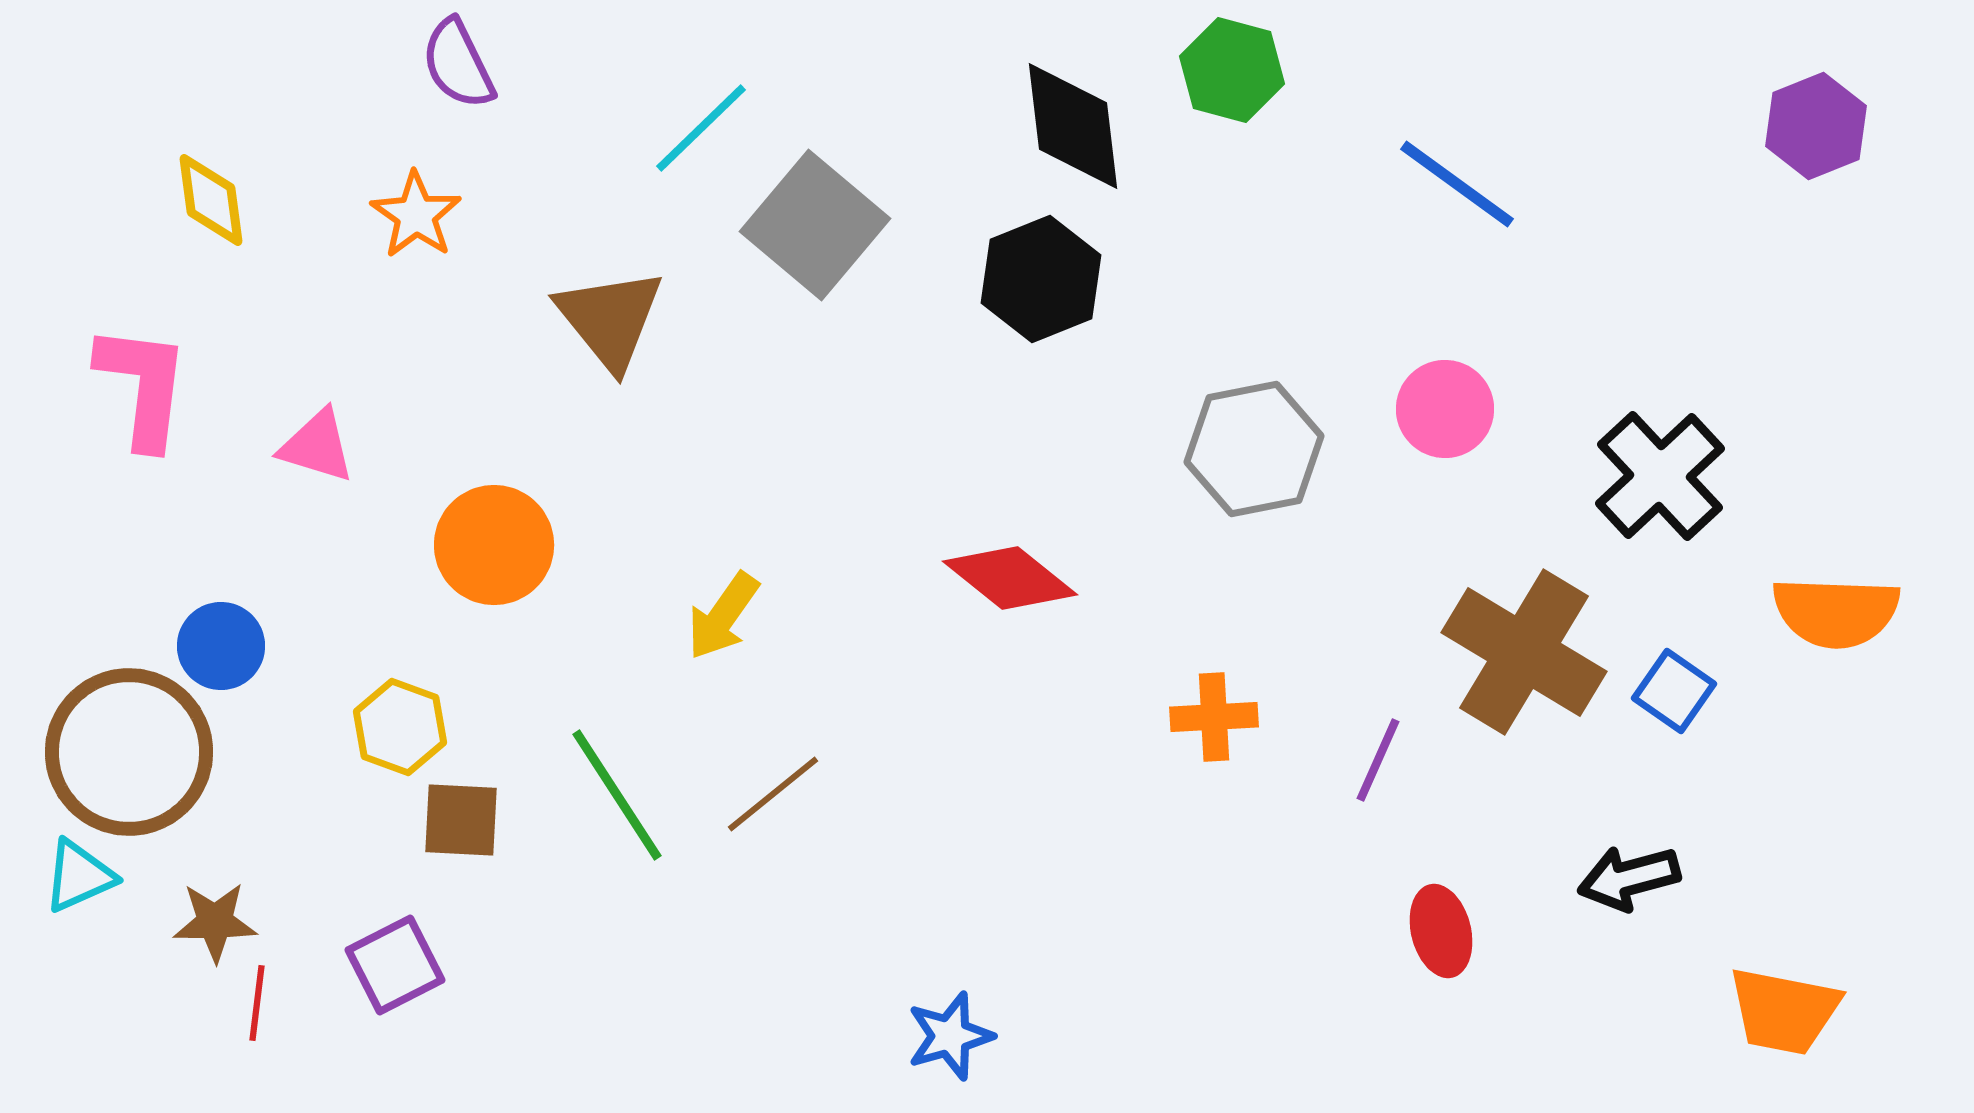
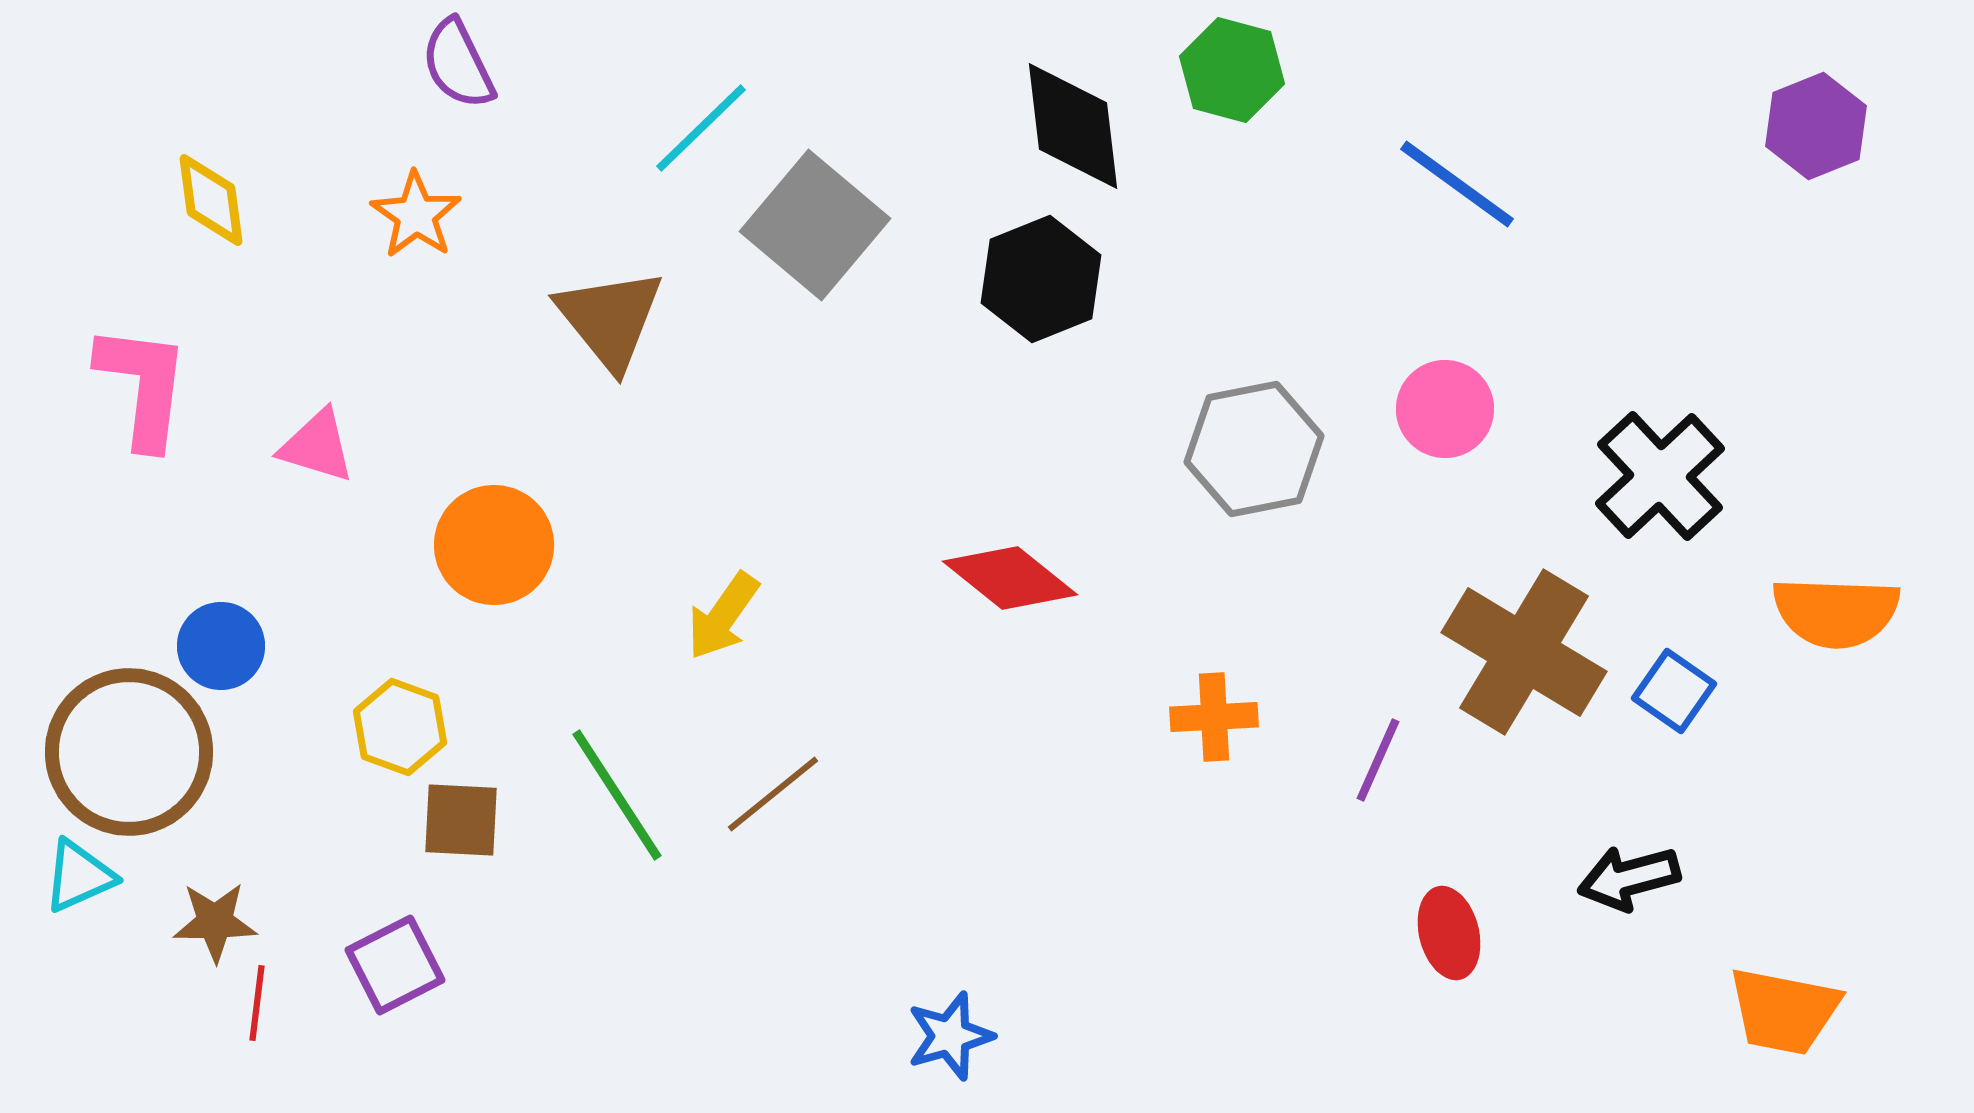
red ellipse: moved 8 px right, 2 px down
